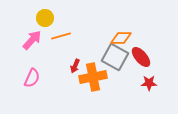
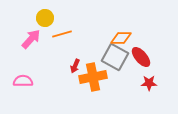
orange line: moved 1 px right, 2 px up
pink arrow: moved 1 px left, 1 px up
pink semicircle: moved 9 px left, 3 px down; rotated 114 degrees counterclockwise
